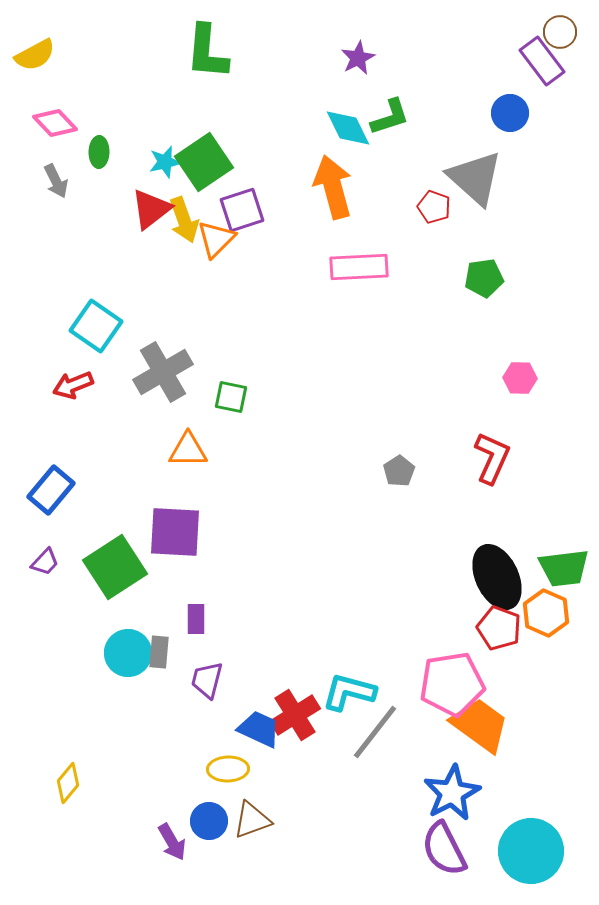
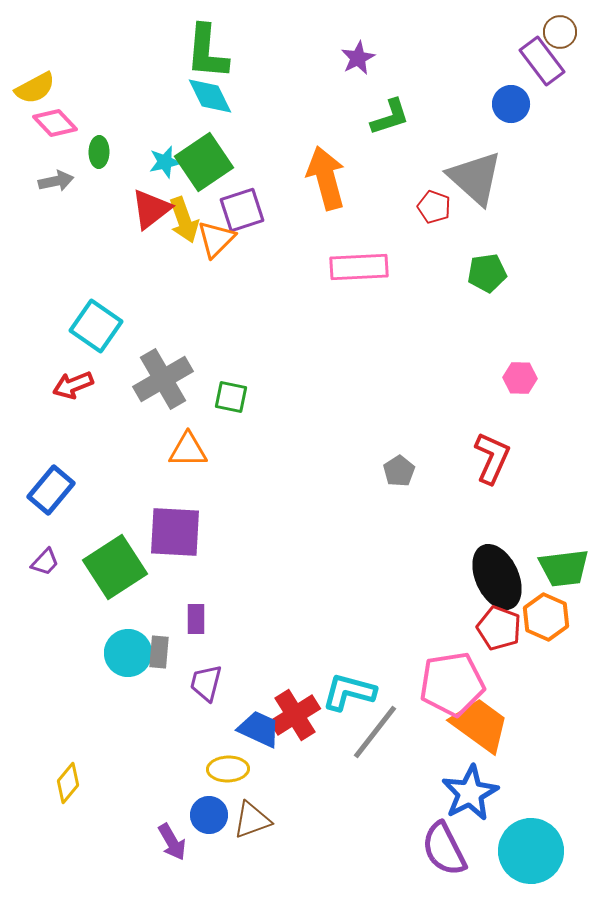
yellow semicircle at (35, 55): moved 33 px down
blue circle at (510, 113): moved 1 px right, 9 px up
cyan diamond at (348, 128): moved 138 px left, 32 px up
gray arrow at (56, 181): rotated 76 degrees counterclockwise
orange arrow at (333, 187): moved 7 px left, 9 px up
green pentagon at (484, 278): moved 3 px right, 5 px up
gray cross at (163, 372): moved 7 px down
orange hexagon at (546, 613): moved 4 px down
purple trapezoid at (207, 680): moved 1 px left, 3 px down
blue star at (452, 793): moved 18 px right
blue circle at (209, 821): moved 6 px up
